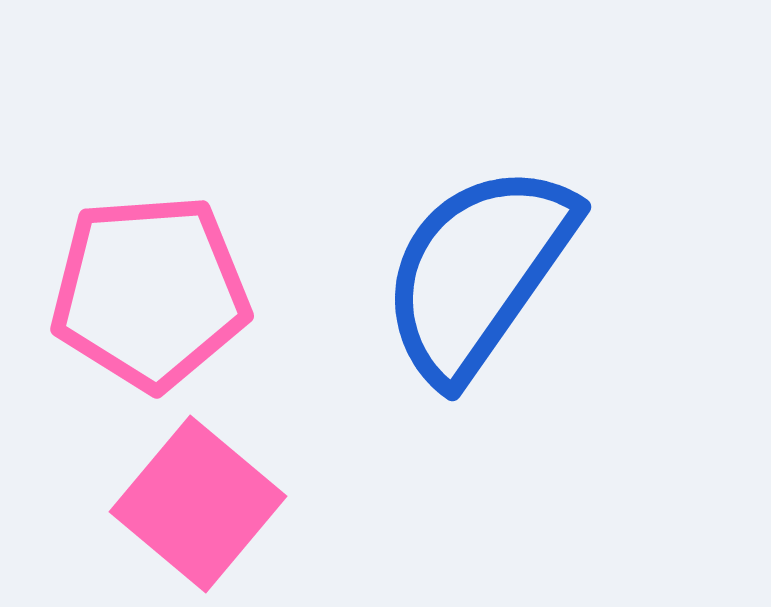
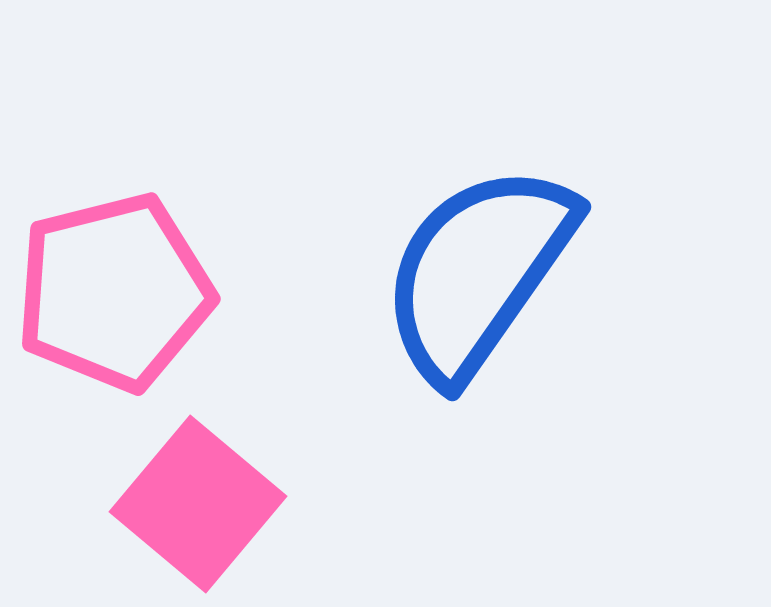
pink pentagon: moved 36 px left; rotated 10 degrees counterclockwise
